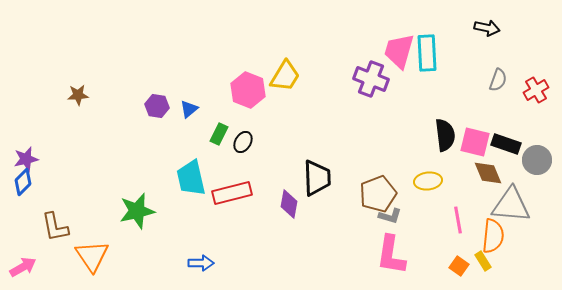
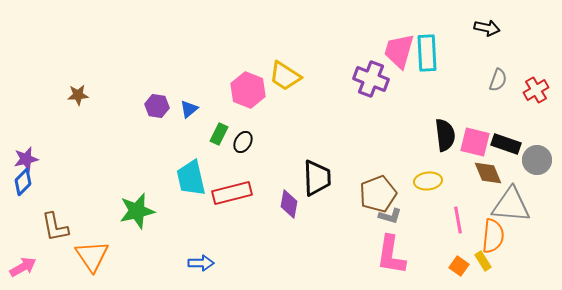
yellow trapezoid: rotated 92 degrees clockwise
